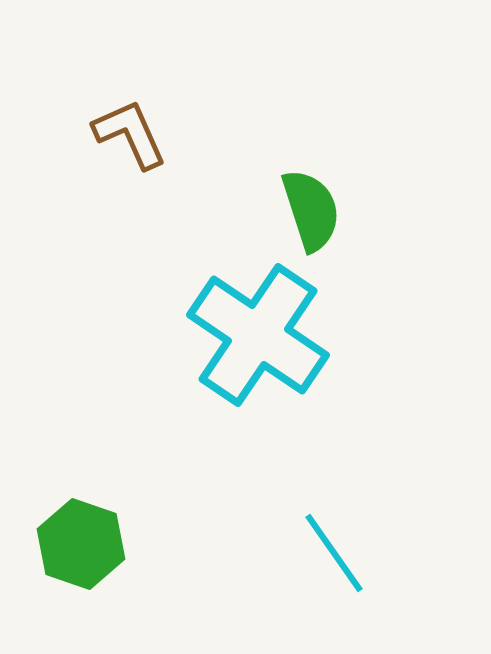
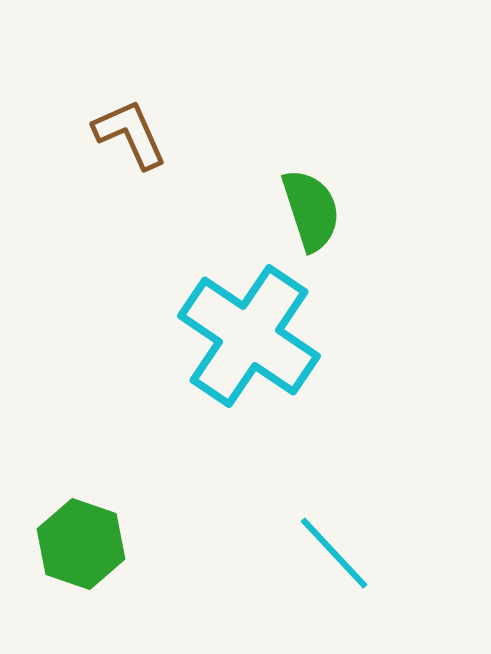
cyan cross: moved 9 px left, 1 px down
cyan line: rotated 8 degrees counterclockwise
